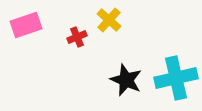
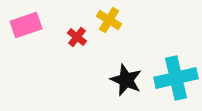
yellow cross: rotated 10 degrees counterclockwise
red cross: rotated 30 degrees counterclockwise
